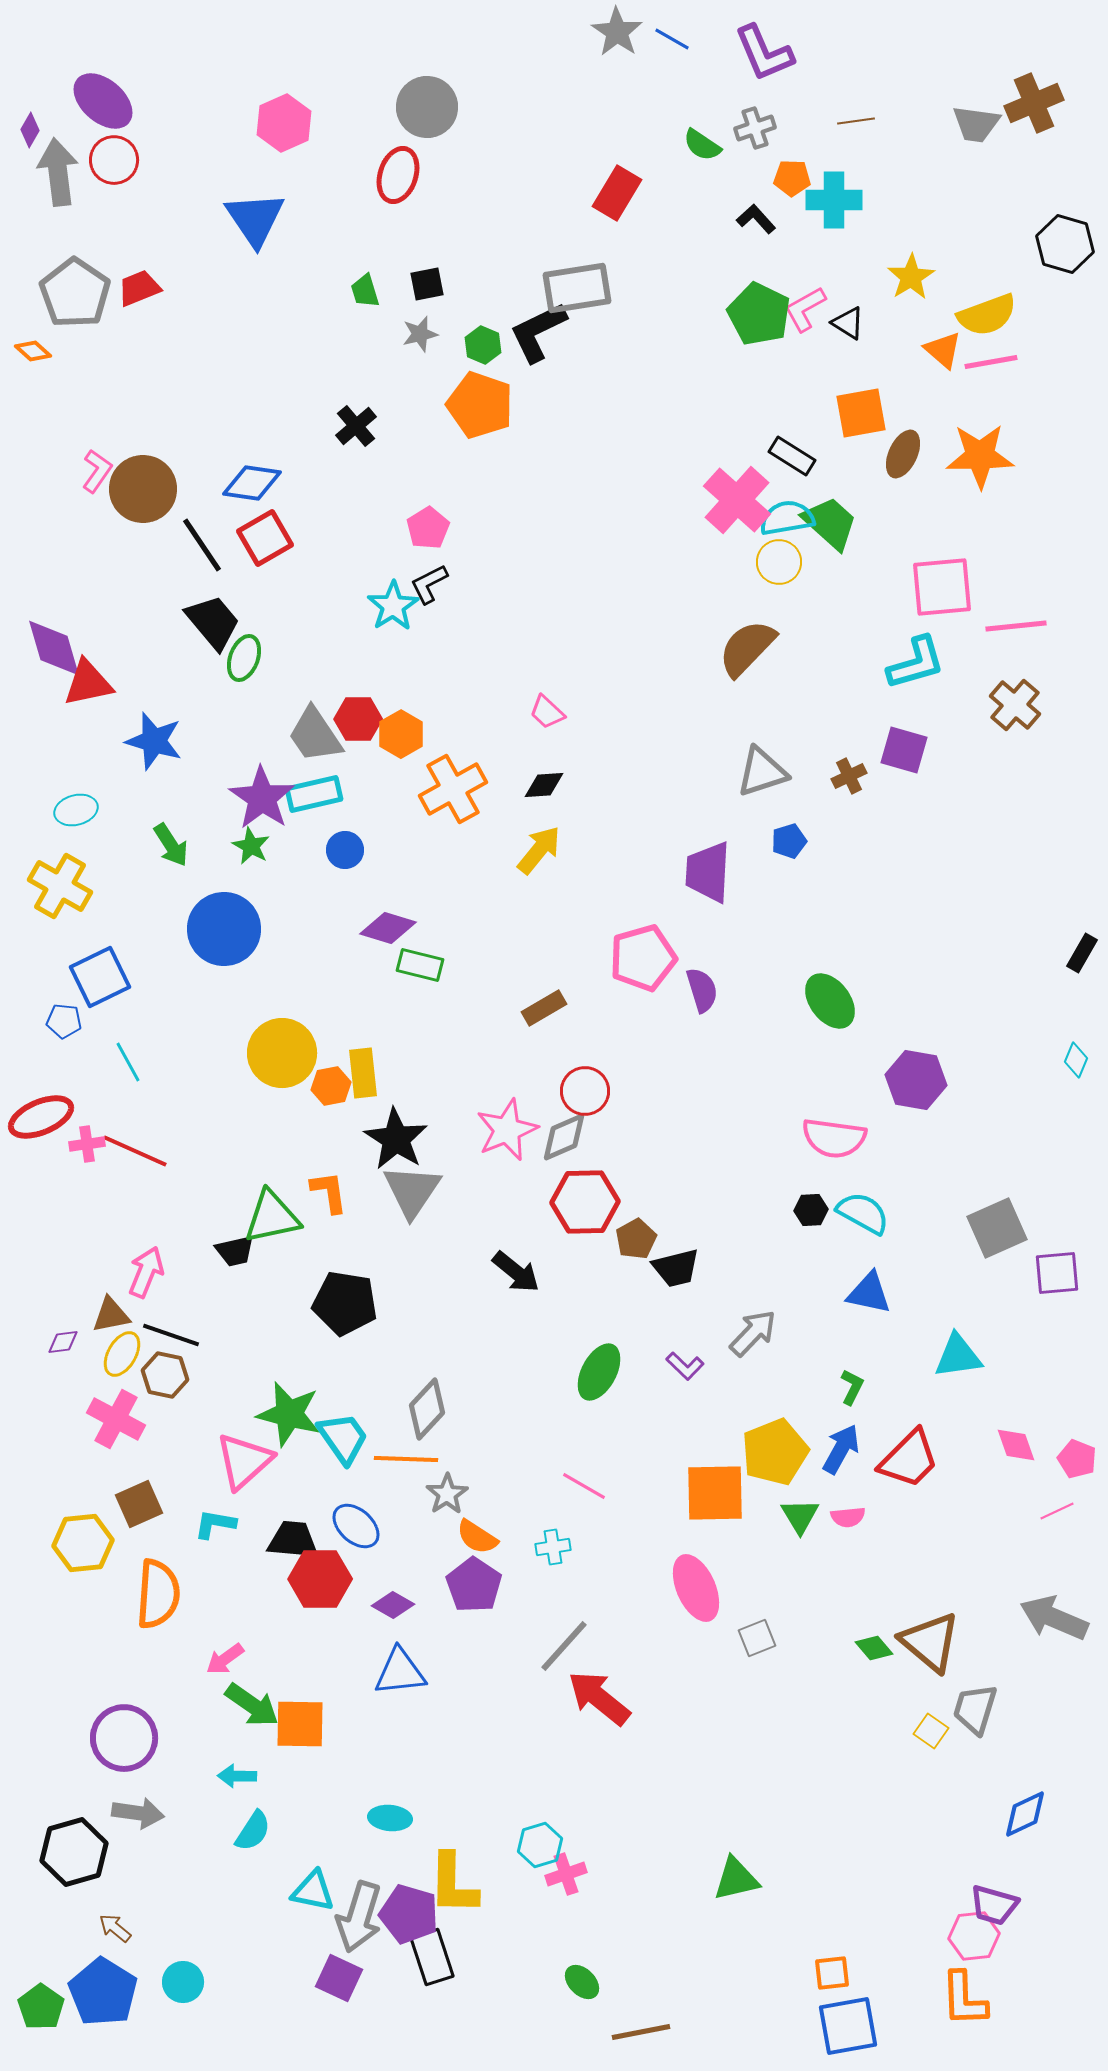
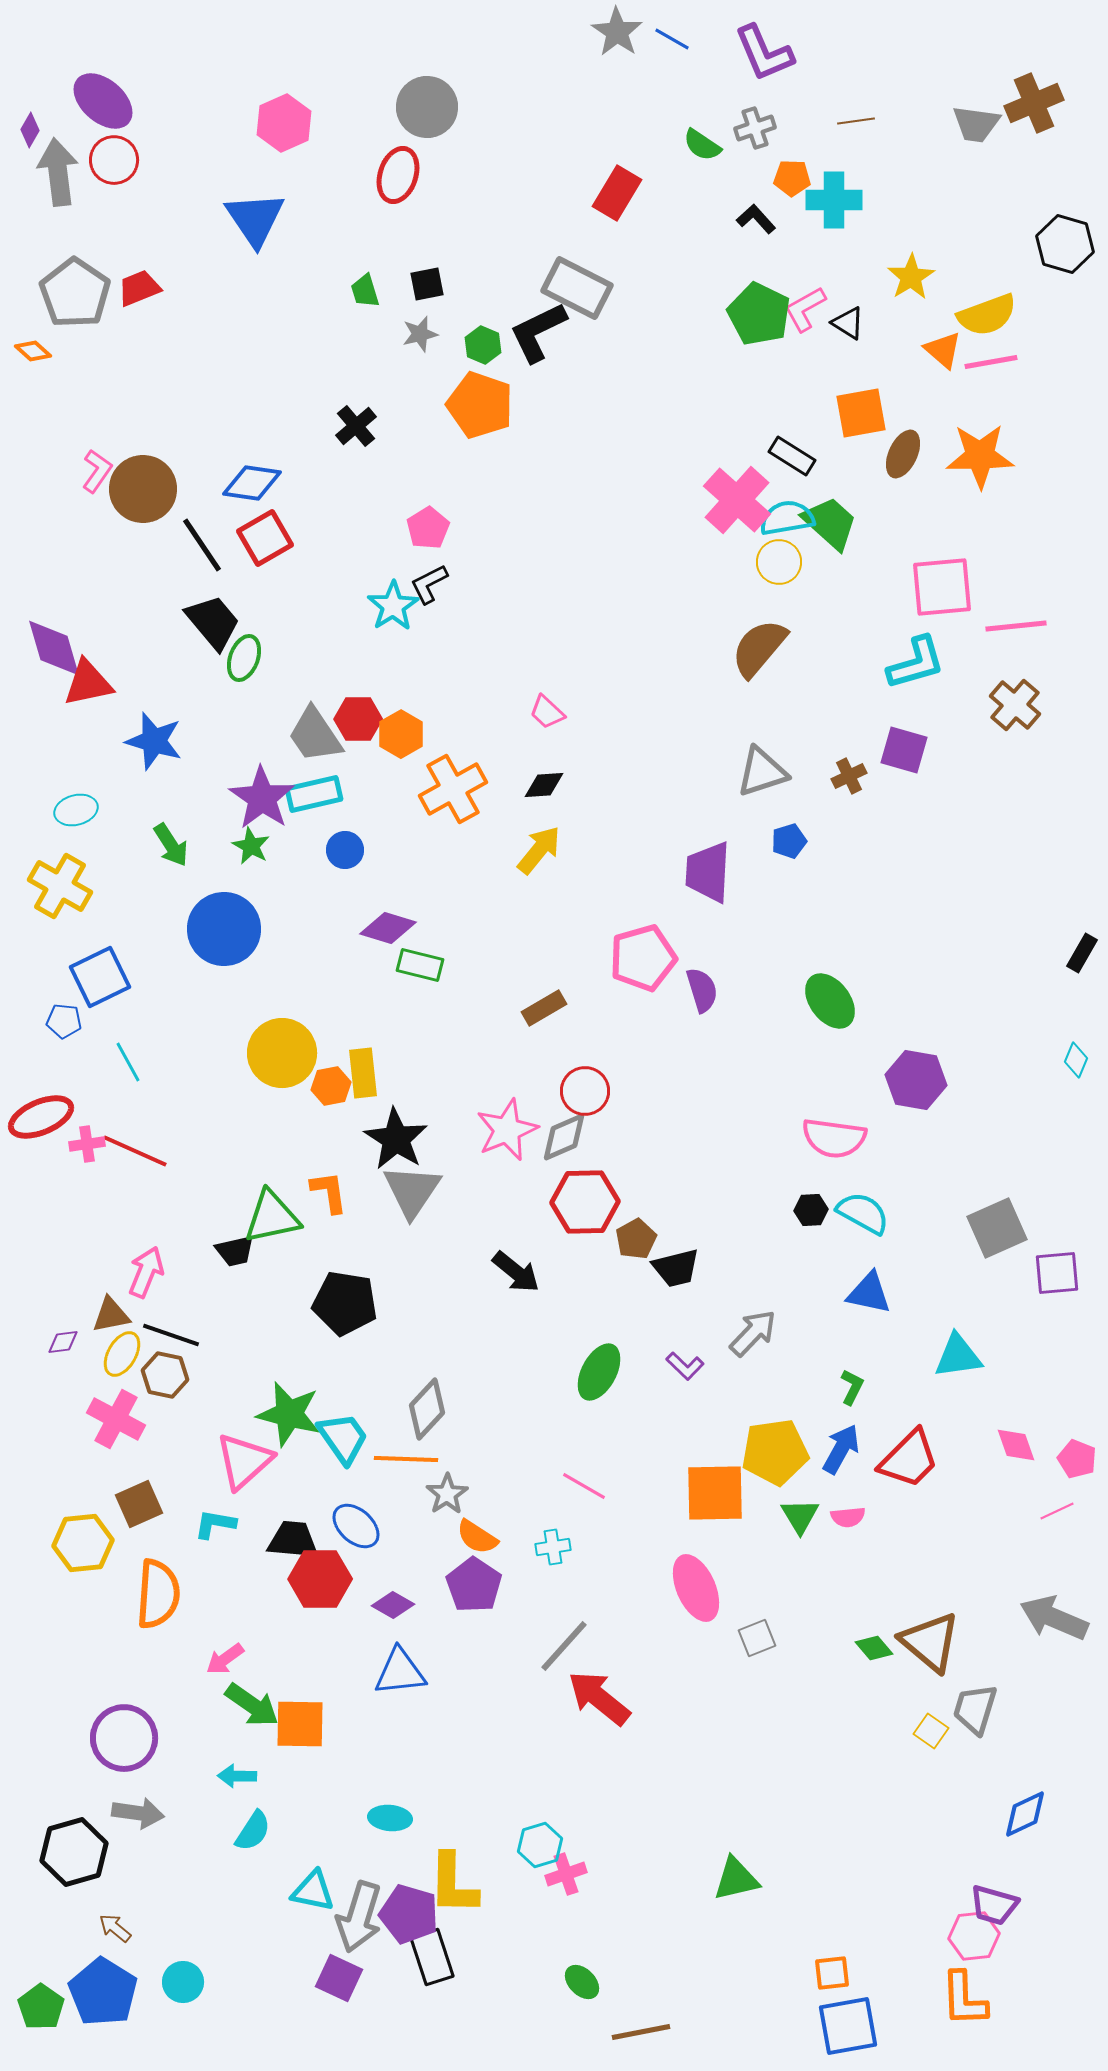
gray rectangle at (577, 288): rotated 36 degrees clockwise
brown semicircle at (747, 648): moved 12 px right; rotated 4 degrees counterclockwise
yellow pentagon at (775, 1452): rotated 14 degrees clockwise
